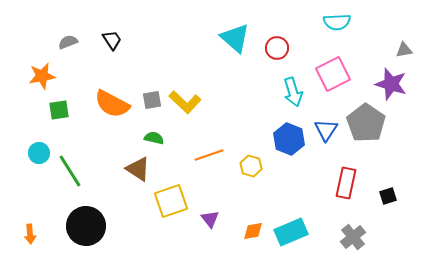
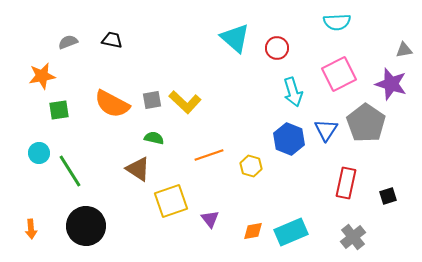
black trapezoid: rotated 45 degrees counterclockwise
pink square: moved 6 px right
orange arrow: moved 1 px right, 5 px up
